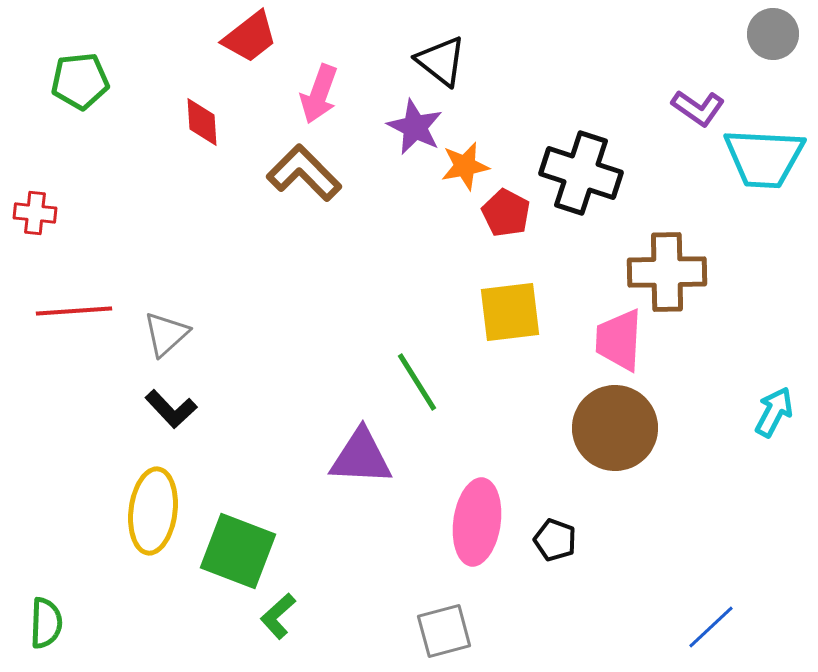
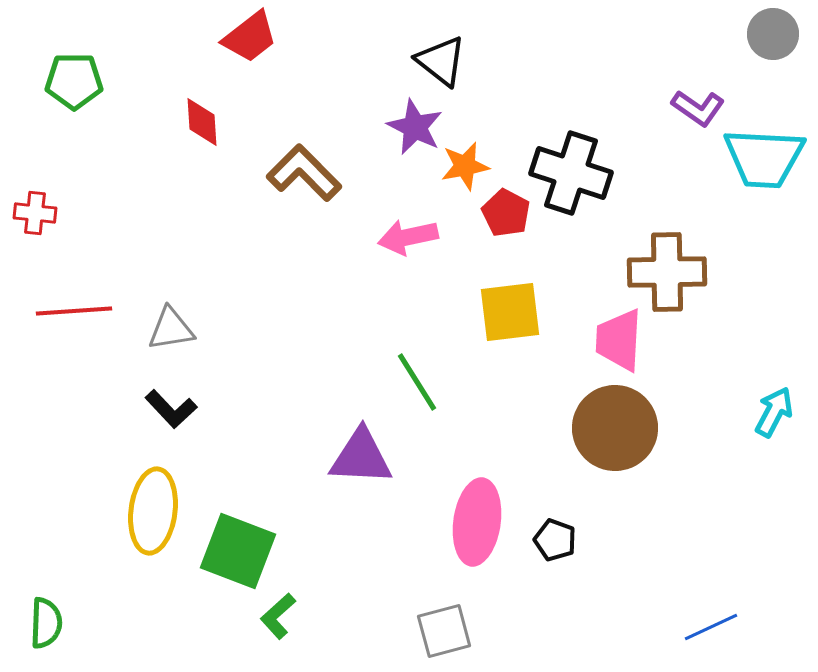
green pentagon: moved 6 px left; rotated 6 degrees clockwise
pink arrow: moved 89 px right, 143 px down; rotated 58 degrees clockwise
black cross: moved 10 px left
gray triangle: moved 5 px right, 5 px up; rotated 33 degrees clockwise
blue line: rotated 18 degrees clockwise
